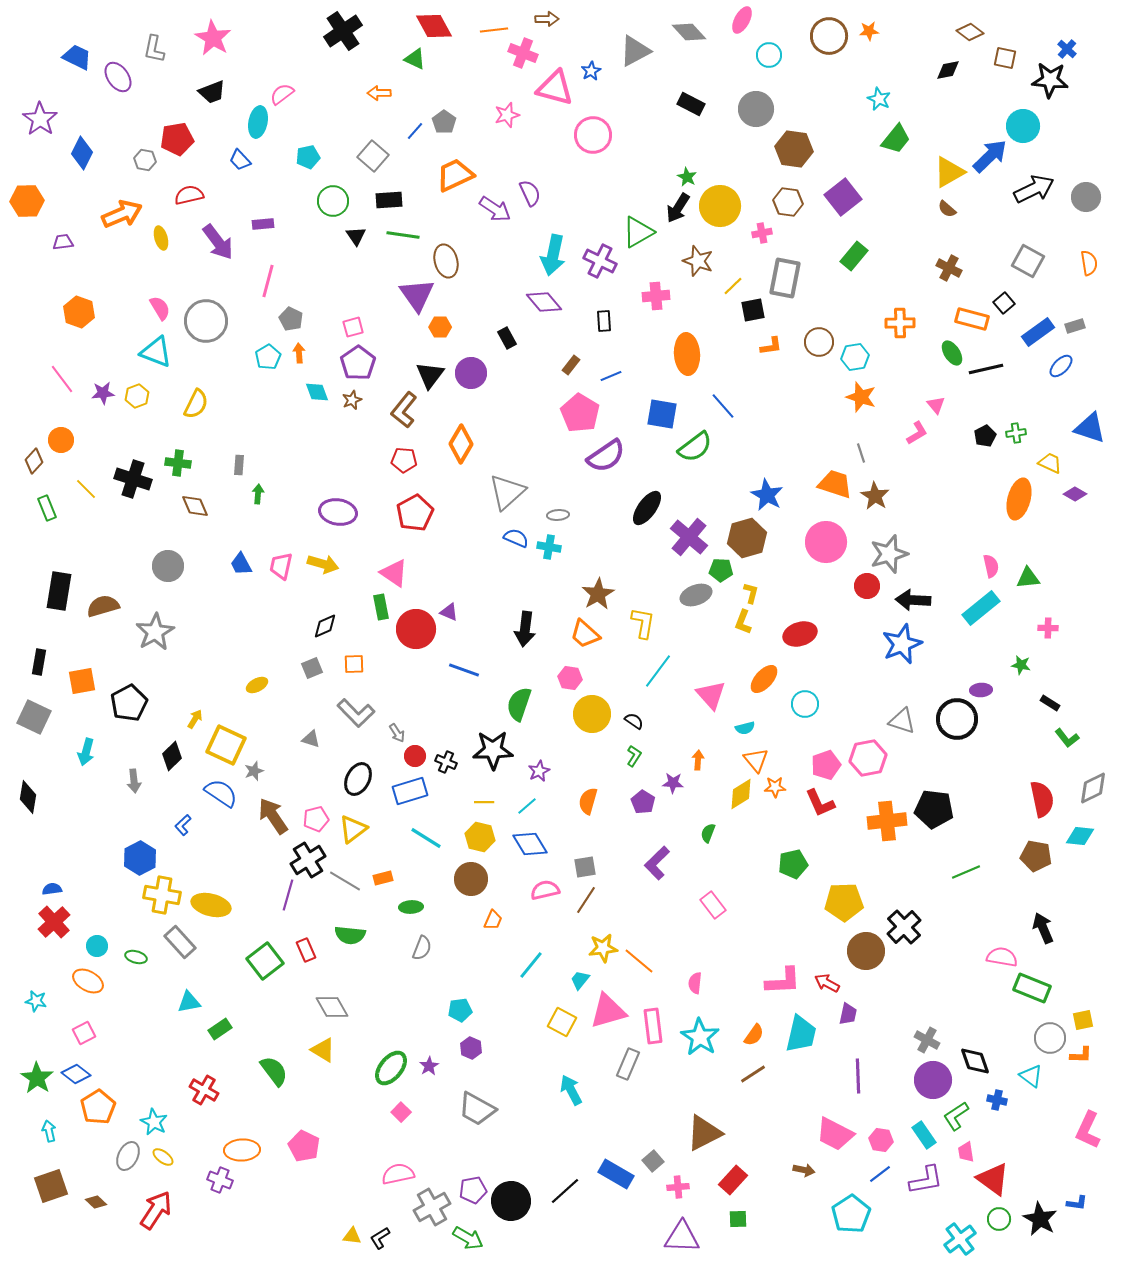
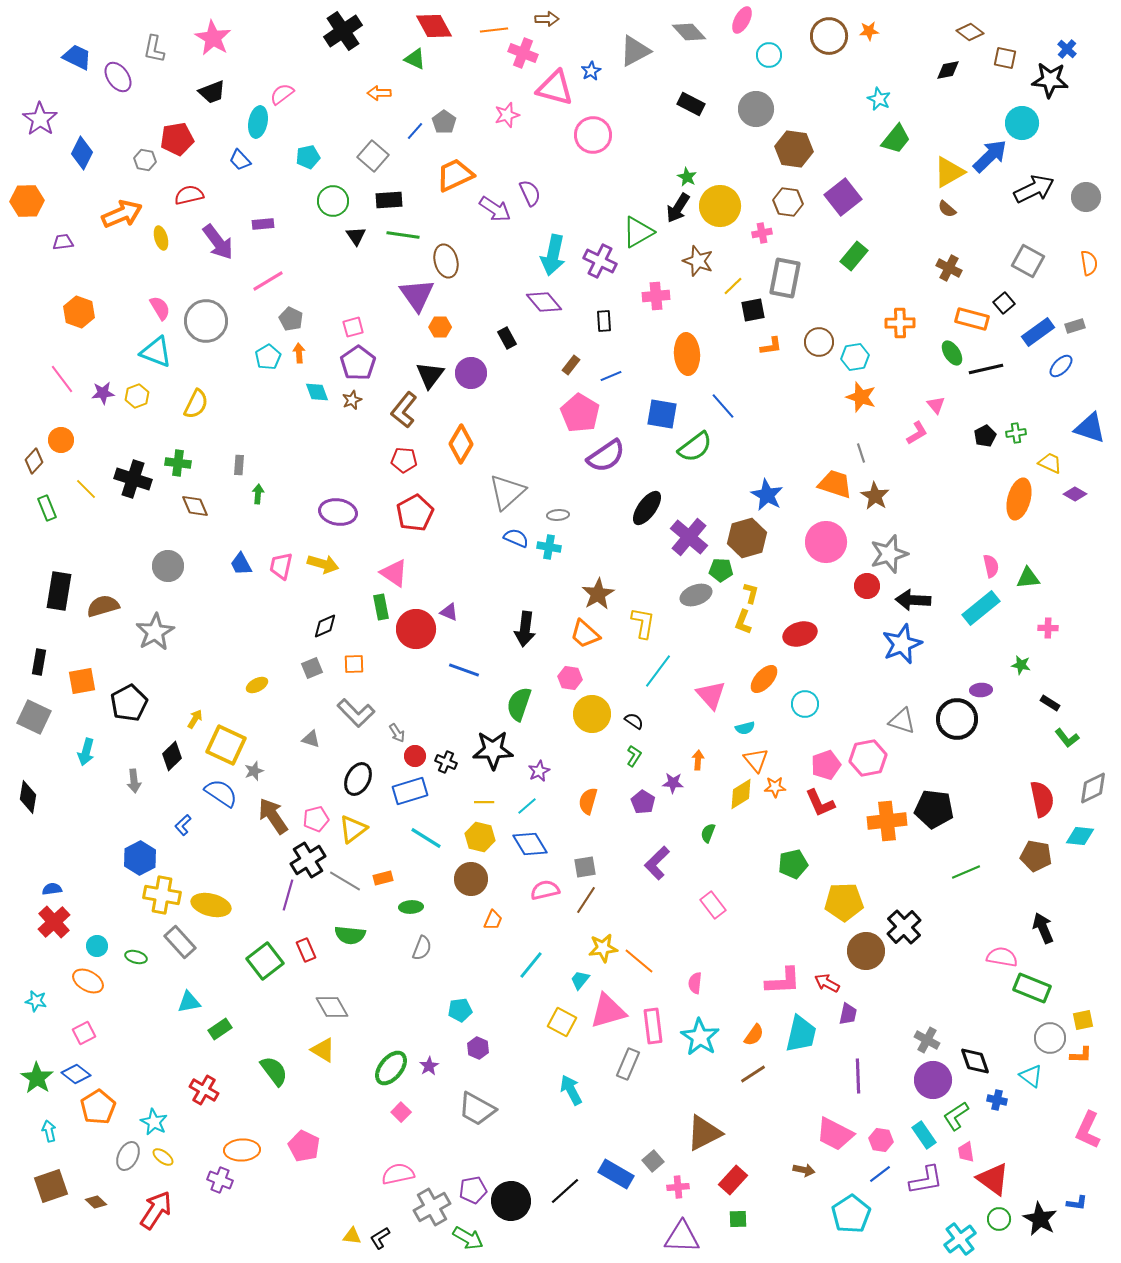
cyan circle at (1023, 126): moved 1 px left, 3 px up
pink line at (268, 281): rotated 44 degrees clockwise
purple hexagon at (471, 1048): moved 7 px right
